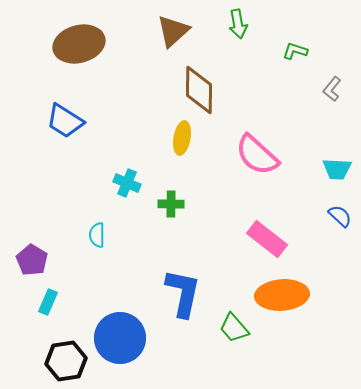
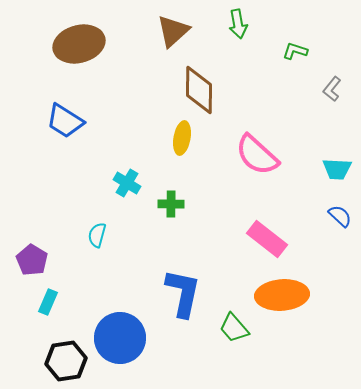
cyan cross: rotated 8 degrees clockwise
cyan semicircle: rotated 15 degrees clockwise
